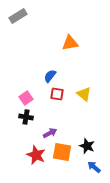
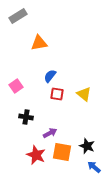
orange triangle: moved 31 px left
pink square: moved 10 px left, 12 px up
